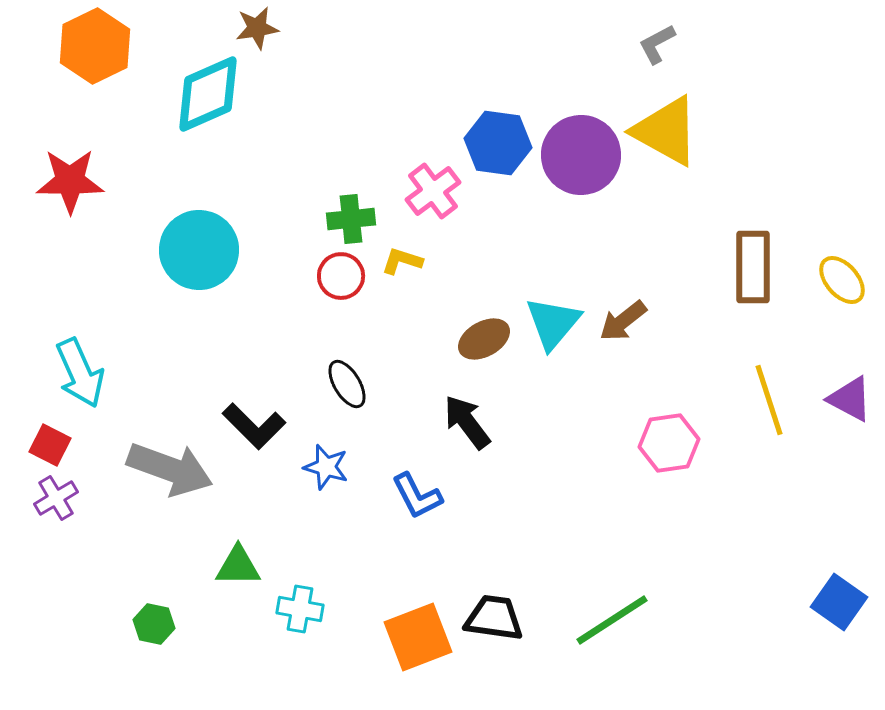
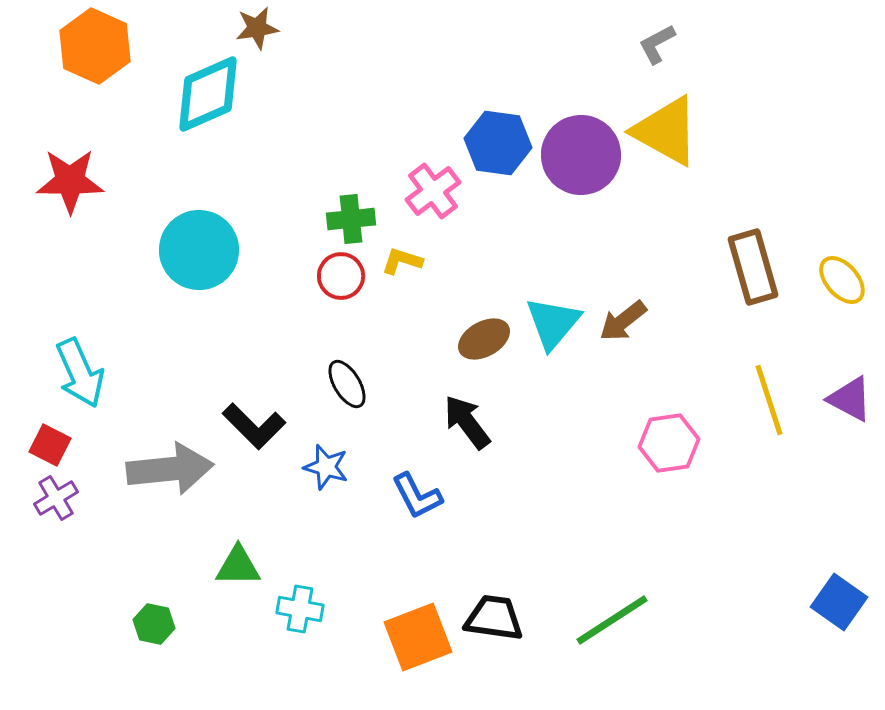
orange hexagon: rotated 10 degrees counterclockwise
brown rectangle: rotated 16 degrees counterclockwise
gray arrow: rotated 26 degrees counterclockwise
